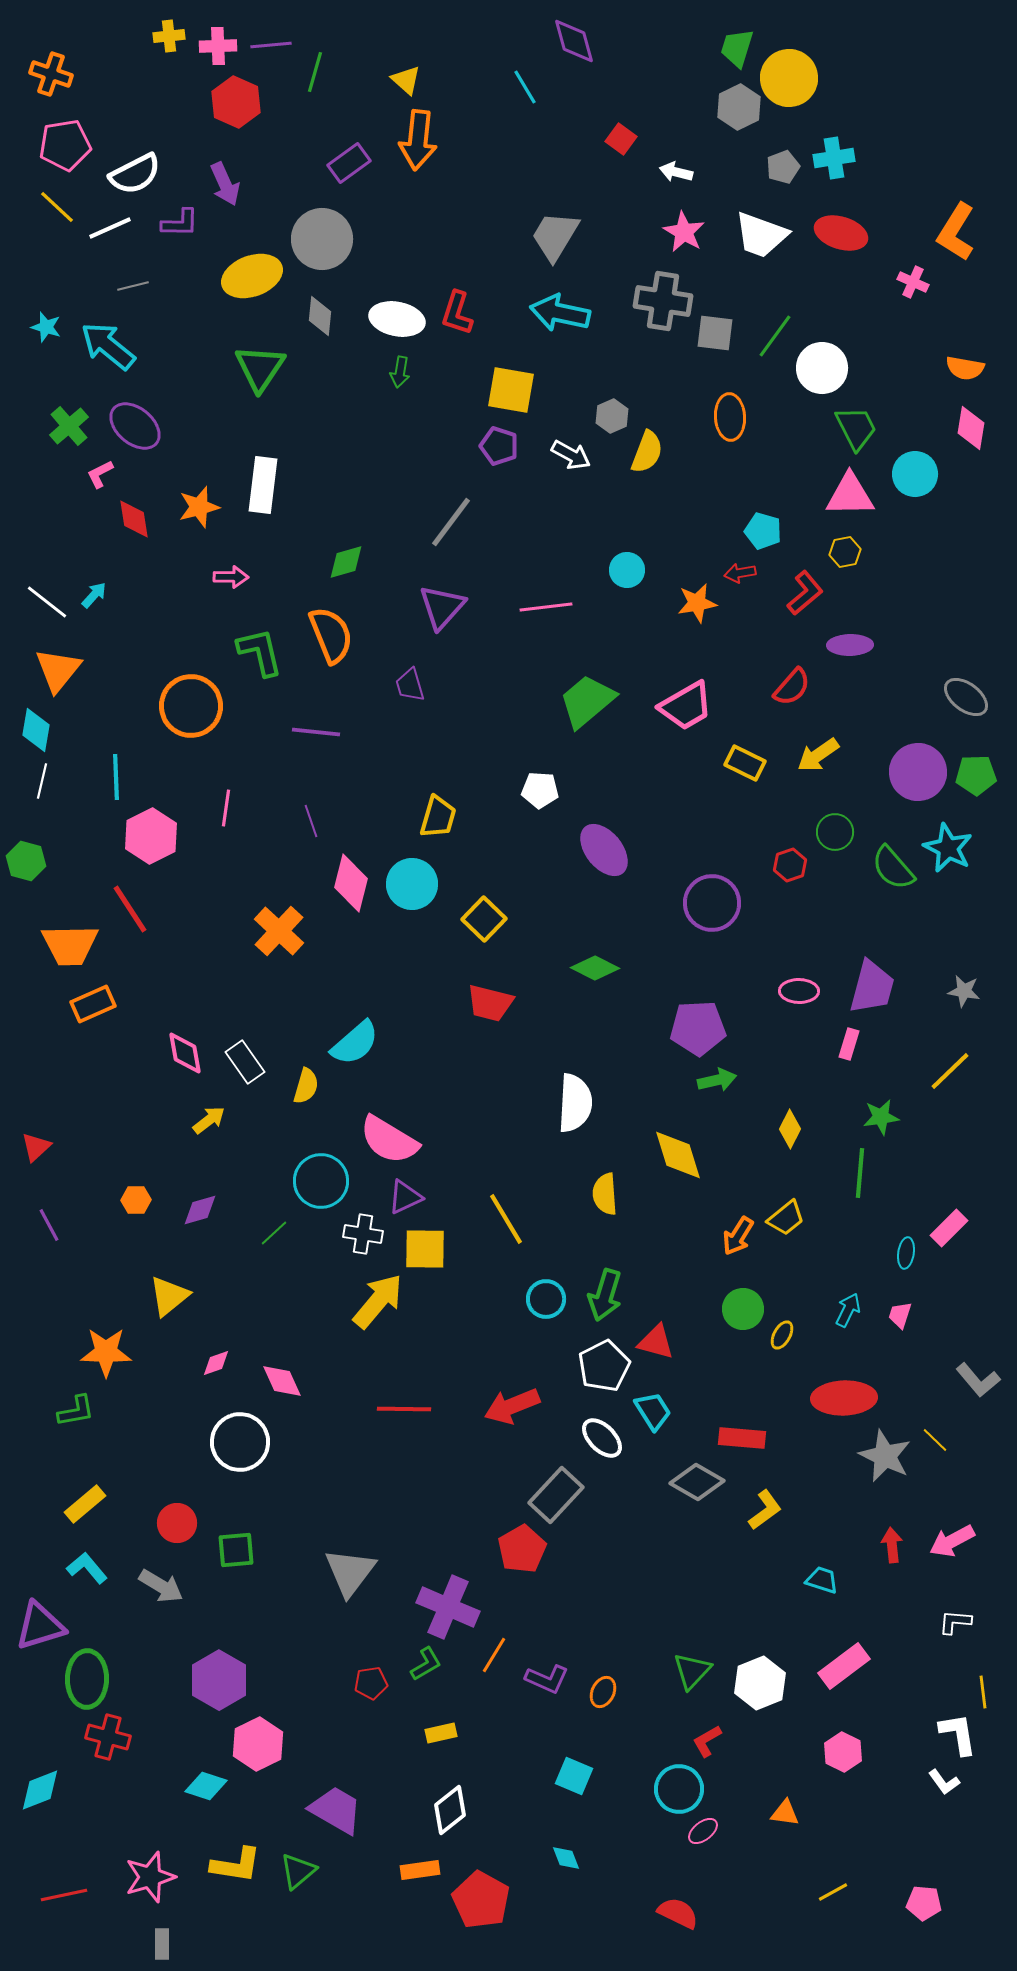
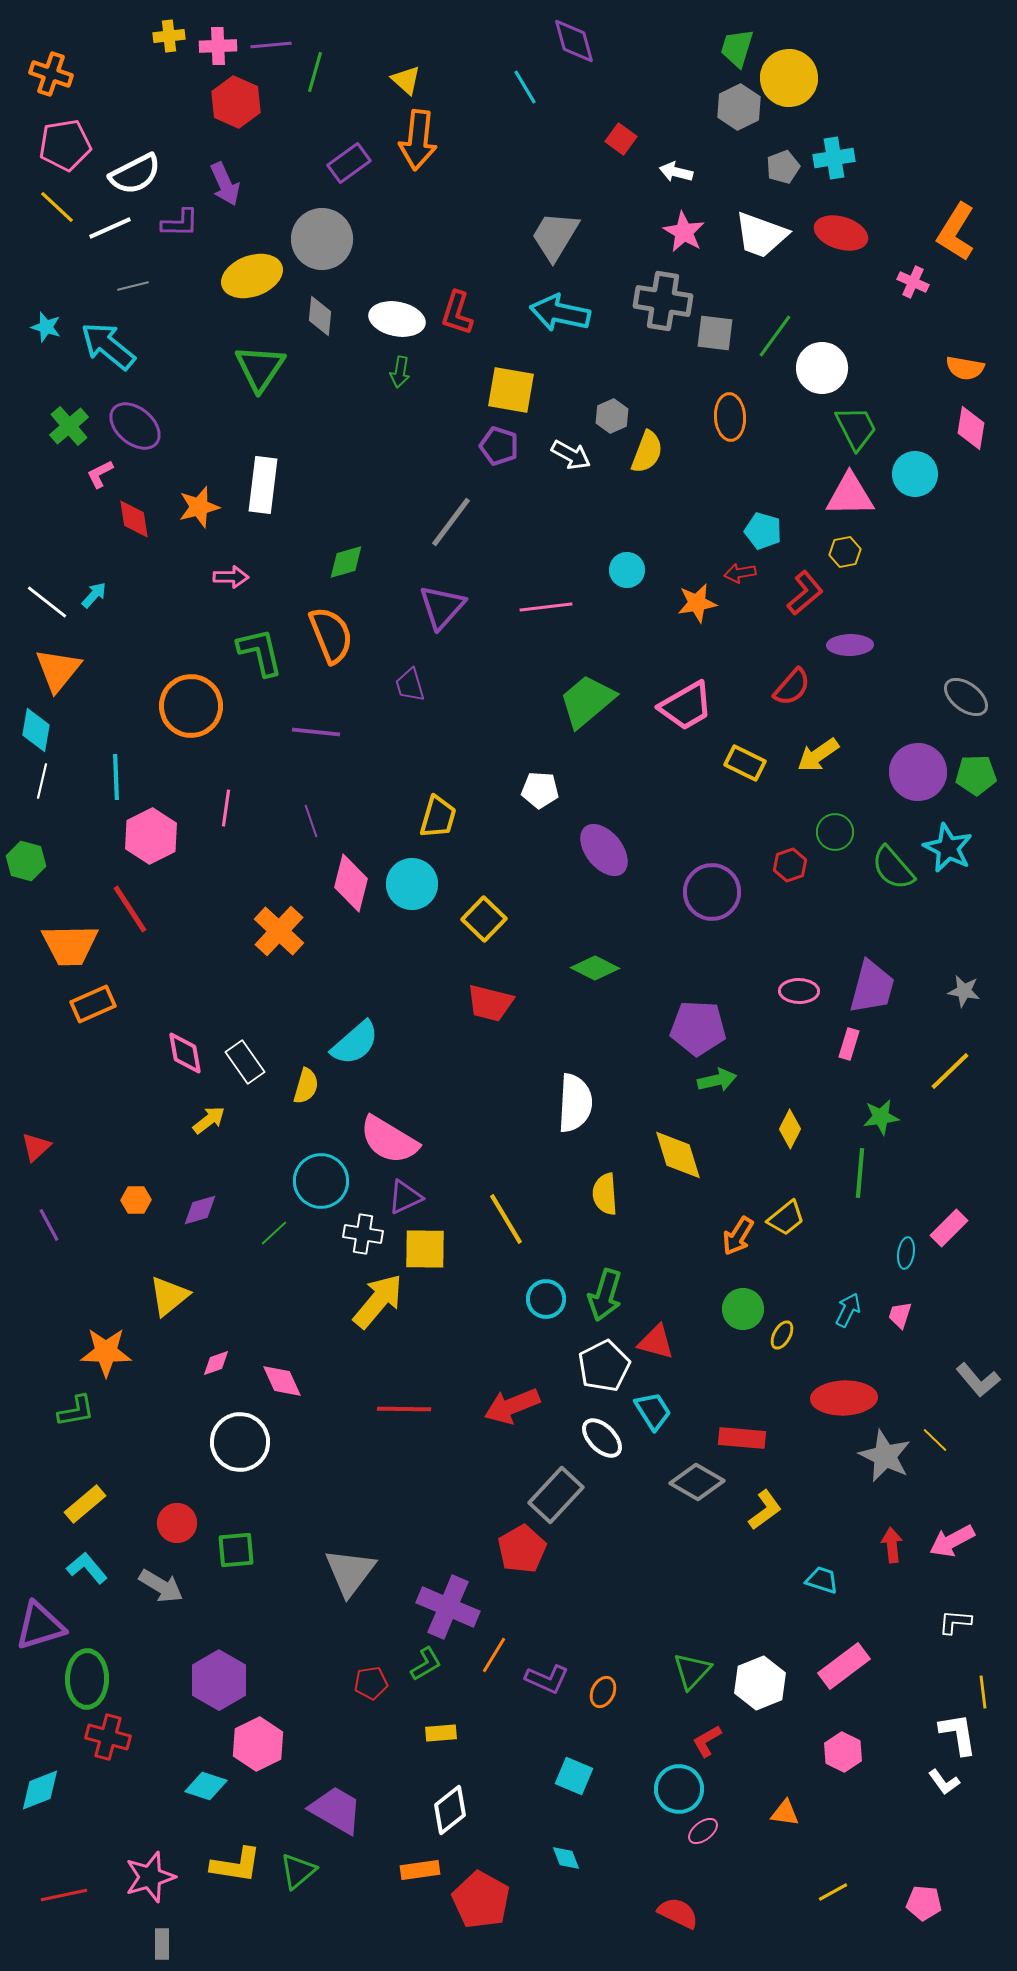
purple circle at (712, 903): moved 11 px up
purple pentagon at (698, 1028): rotated 6 degrees clockwise
yellow rectangle at (441, 1733): rotated 8 degrees clockwise
